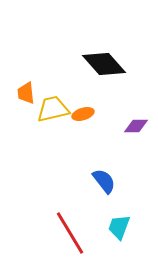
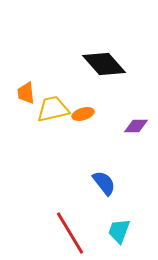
blue semicircle: moved 2 px down
cyan trapezoid: moved 4 px down
